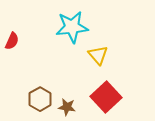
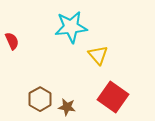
cyan star: moved 1 px left
red semicircle: rotated 48 degrees counterclockwise
red square: moved 7 px right; rotated 12 degrees counterclockwise
